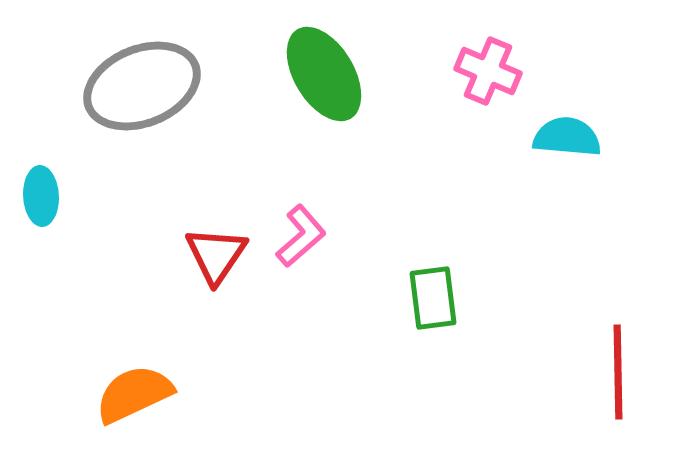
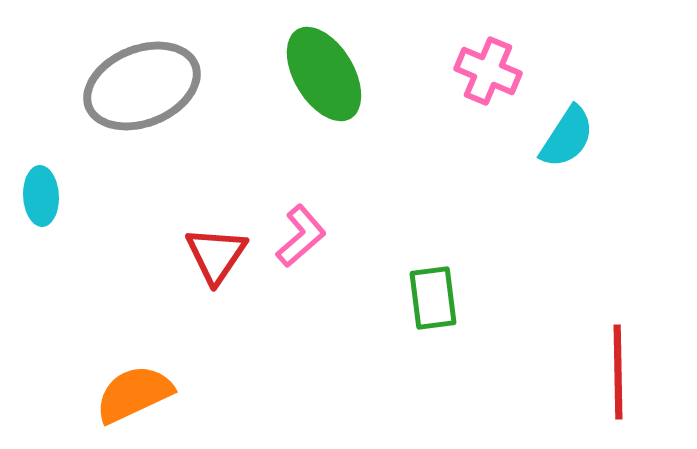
cyan semicircle: rotated 118 degrees clockwise
